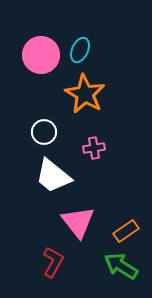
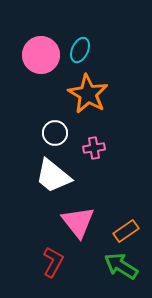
orange star: moved 3 px right
white circle: moved 11 px right, 1 px down
